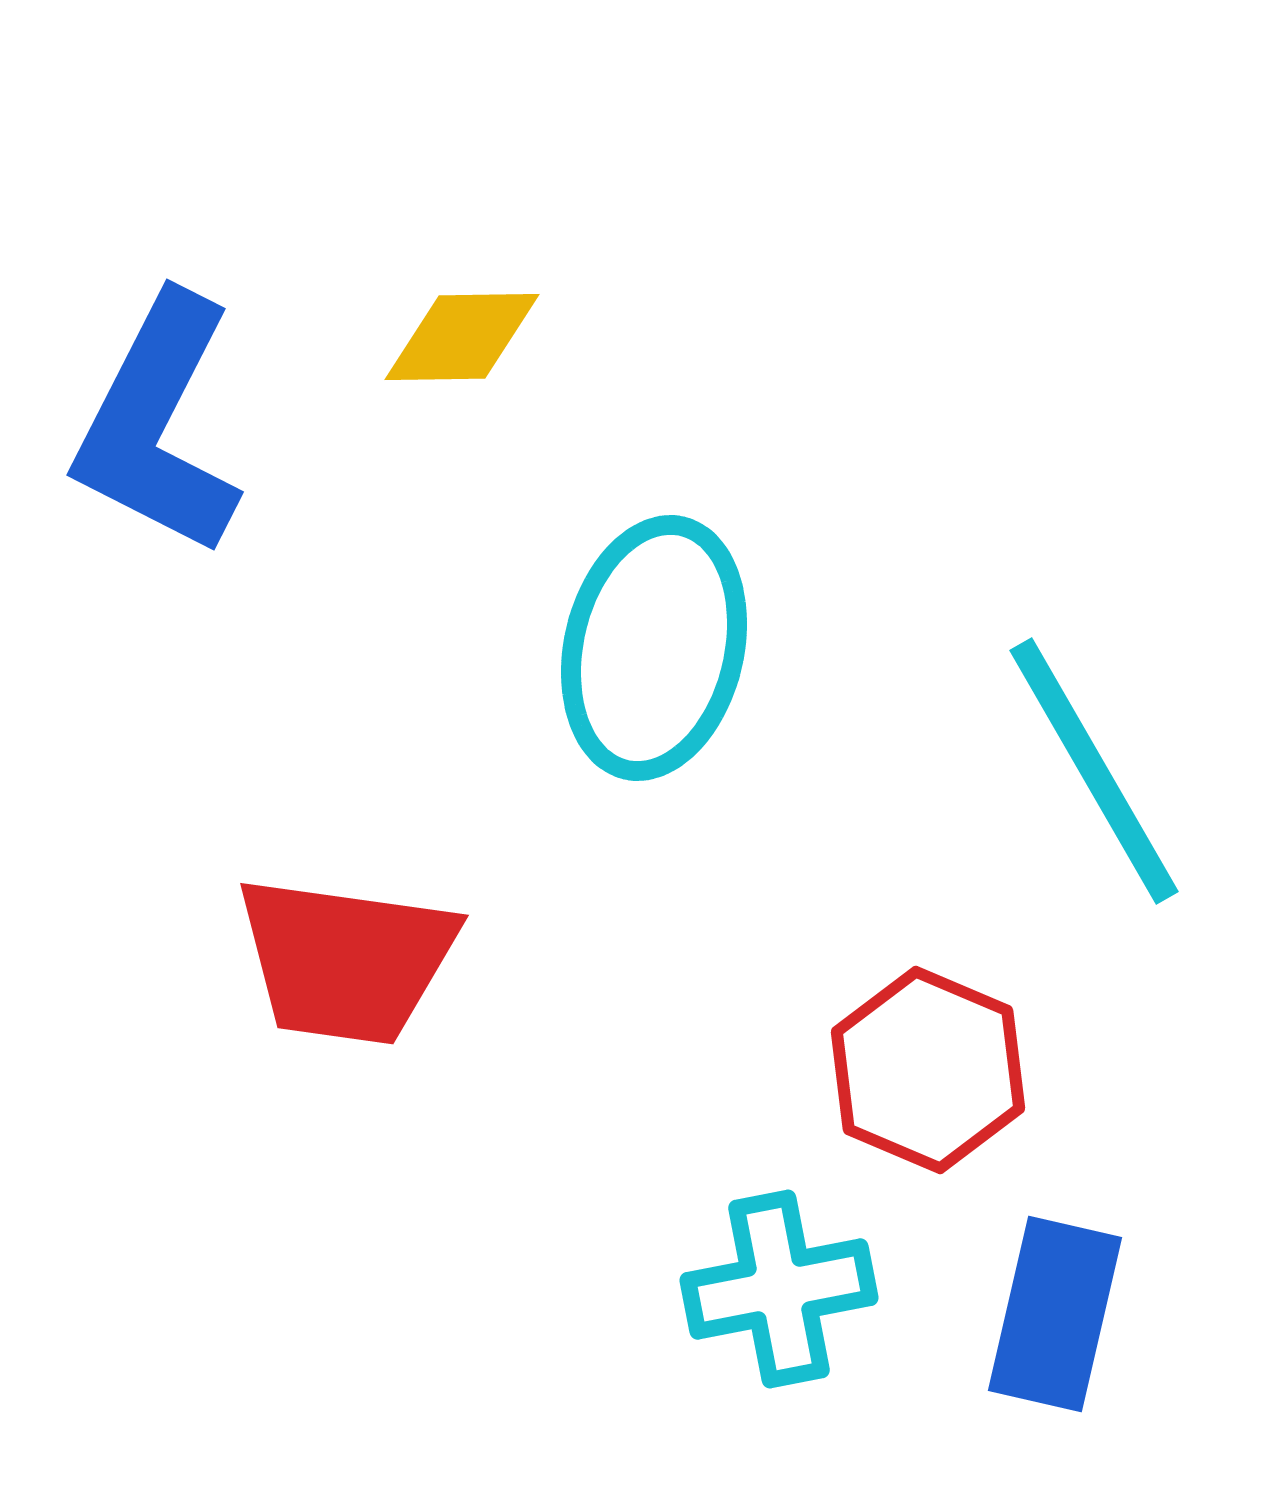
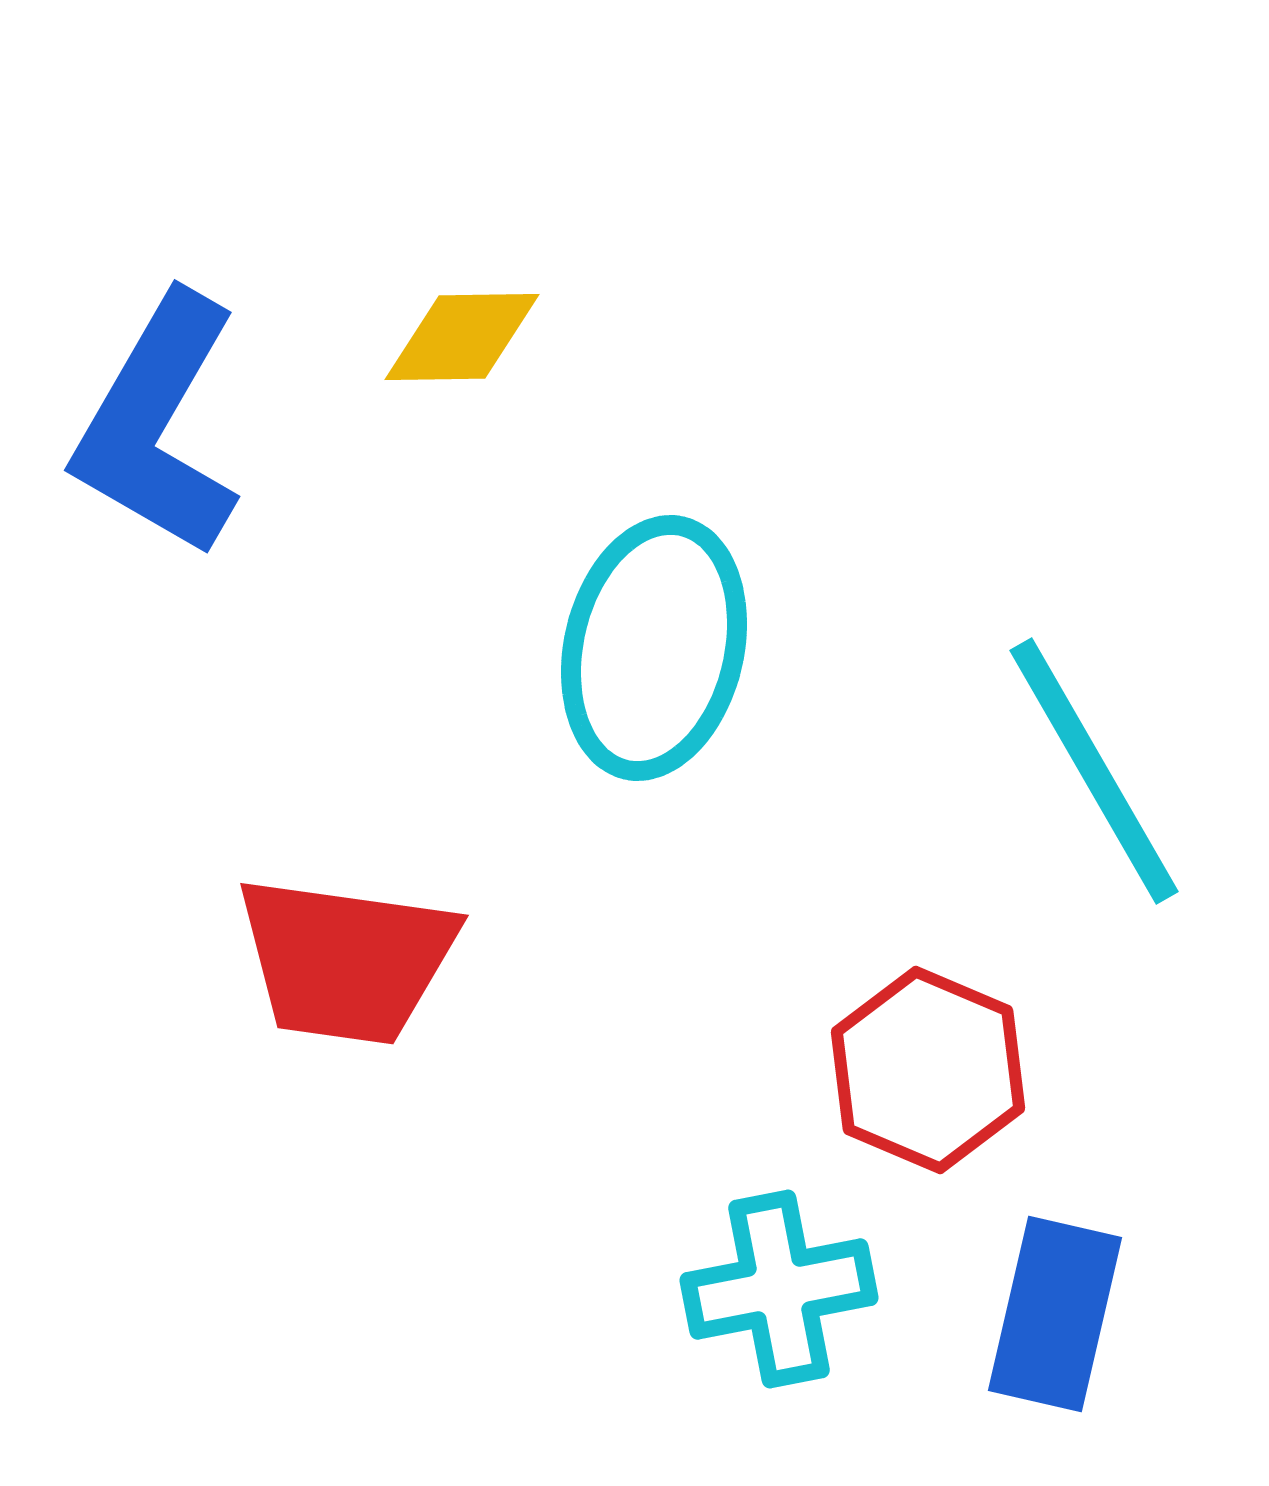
blue L-shape: rotated 3 degrees clockwise
